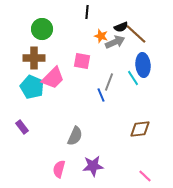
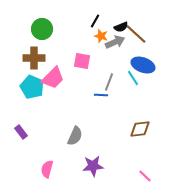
black line: moved 8 px right, 9 px down; rotated 24 degrees clockwise
blue ellipse: rotated 65 degrees counterclockwise
blue line: rotated 64 degrees counterclockwise
purple rectangle: moved 1 px left, 5 px down
pink semicircle: moved 12 px left
